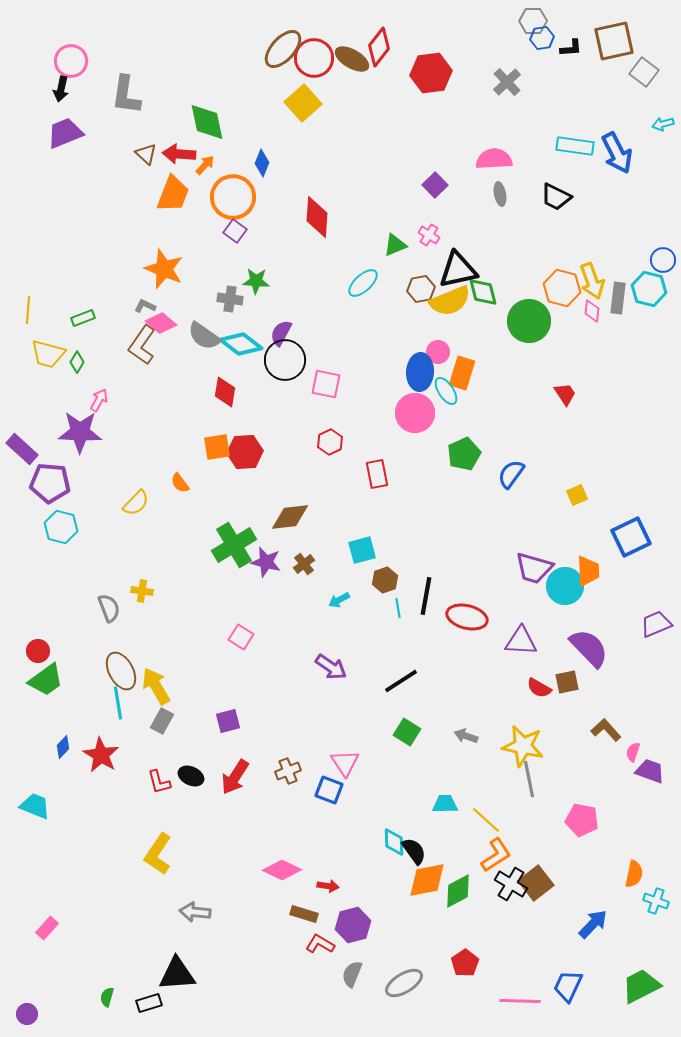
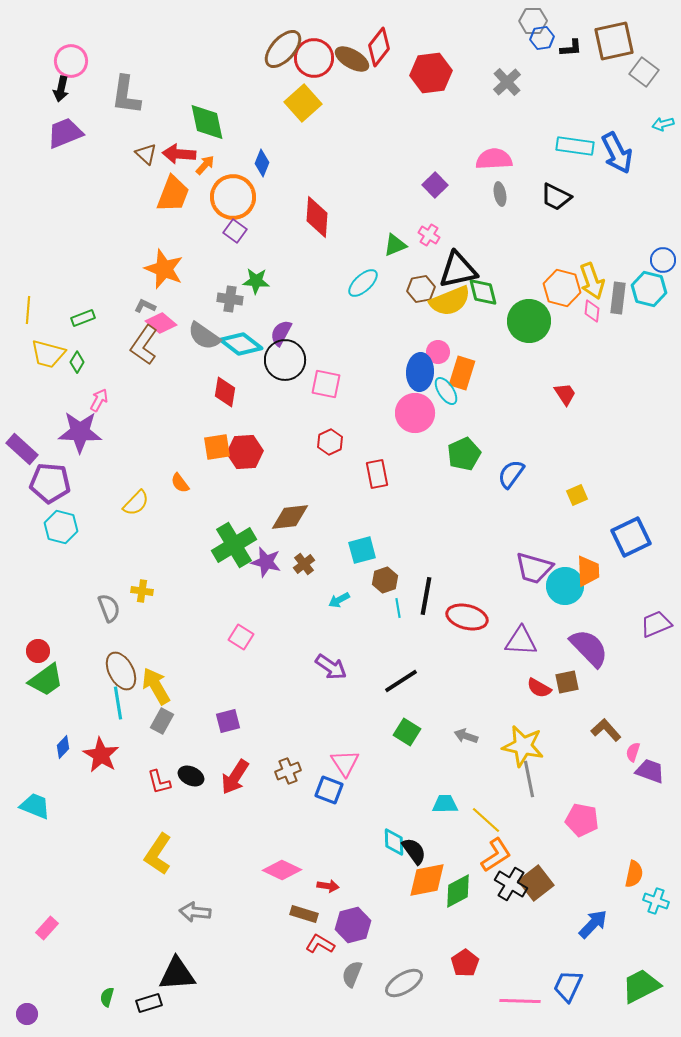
brown L-shape at (142, 345): moved 2 px right
